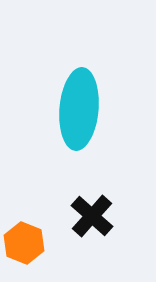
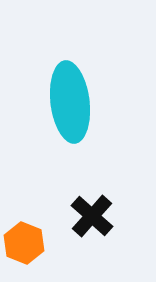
cyan ellipse: moved 9 px left, 7 px up; rotated 12 degrees counterclockwise
